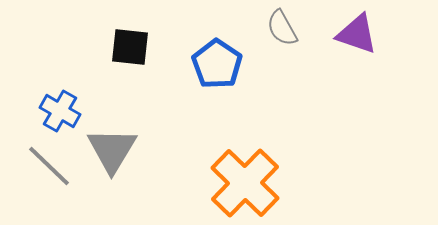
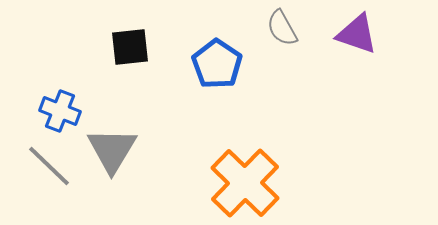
black square: rotated 12 degrees counterclockwise
blue cross: rotated 9 degrees counterclockwise
